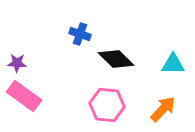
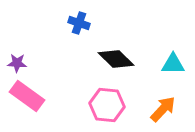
blue cross: moved 1 px left, 11 px up
pink rectangle: moved 3 px right
